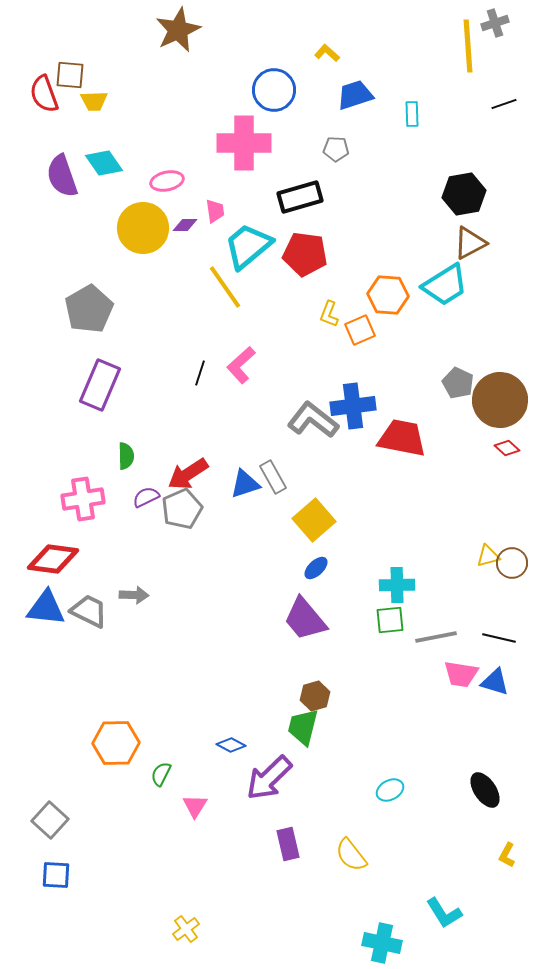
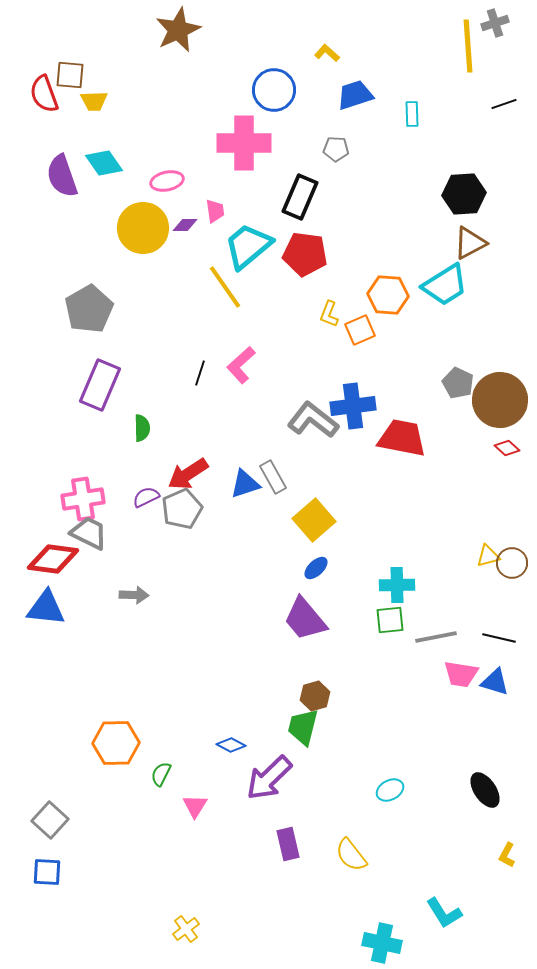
black hexagon at (464, 194): rotated 6 degrees clockwise
black rectangle at (300, 197): rotated 51 degrees counterclockwise
green semicircle at (126, 456): moved 16 px right, 28 px up
gray trapezoid at (89, 611): moved 78 px up
blue square at (56, 875): moved 9 px left, 3 px up
